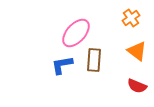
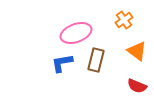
orange cross: moved 7 px left, 2 px down
pink ellipse: rotated 28 degrees clockwise
brown rectangle: moved 2 px right; rotated 10 degrees clockwise
blue L-shape: moved 2 px up
